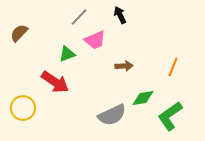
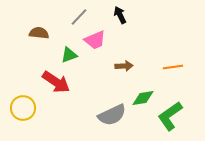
brown semicircle: moved 20 px right; rotated 54 degrees clockwise
green triangle: moved 2 px right, 1 px down
orange line: rotated 60 degrees clockwise
red arrow: moved 1 px right
